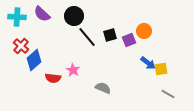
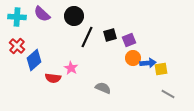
orange circle: moved 11 px left, 27 px down
black line: rotated 65 degrees clockwise
red cross: moved 4 px left
blue arrow: rotated 42 degrees counterclockwise
pink star: moved 2 px left, 2 px up
